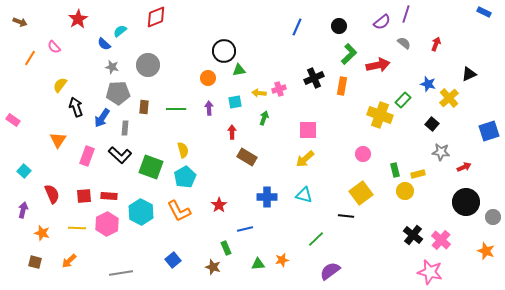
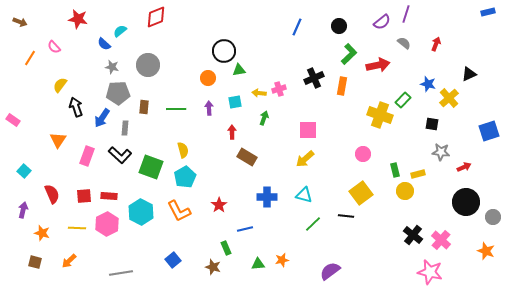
blue rectangle at (484, 12): moved 4 px right; rotated 40 degrees counterclockwise
red star at (78, 19): rotated 30 degrees counterclockwise
black square at (432, 124): rotated 32 degrees counterclockwise
green line at (316, 239): moved 3 px left, 15 px up
